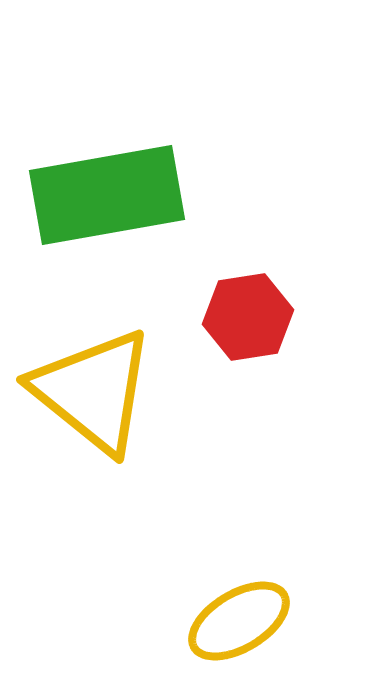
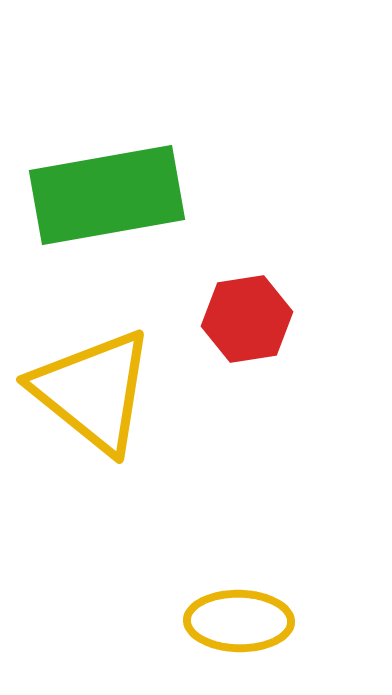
red hexagon: moved 1 px left, 2 px down
yellow ellipse: rotated 32 degrees clockwise
